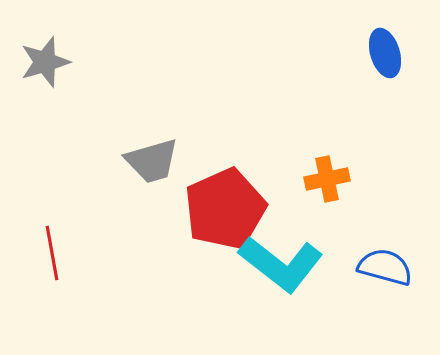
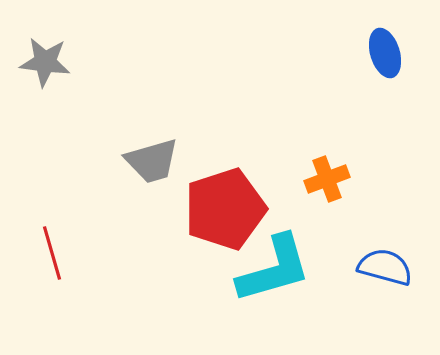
gray star: rotated 24 degrees clockwise
orange cross: rotated 9 degrees counterclockwise
red pentagon: rotated 6 degrees clockwise
red line: rotated 6 degrees counterclockwise
cyan L-shape: moved 7 px left, 5 px down; rotated 54 degrees counterclockwise
